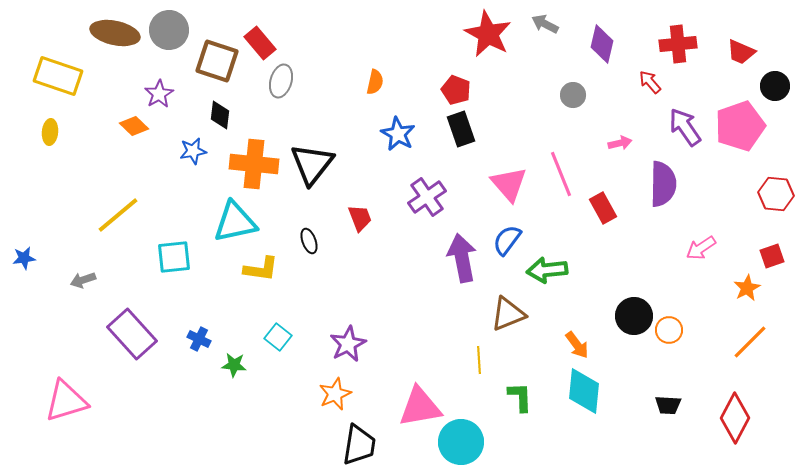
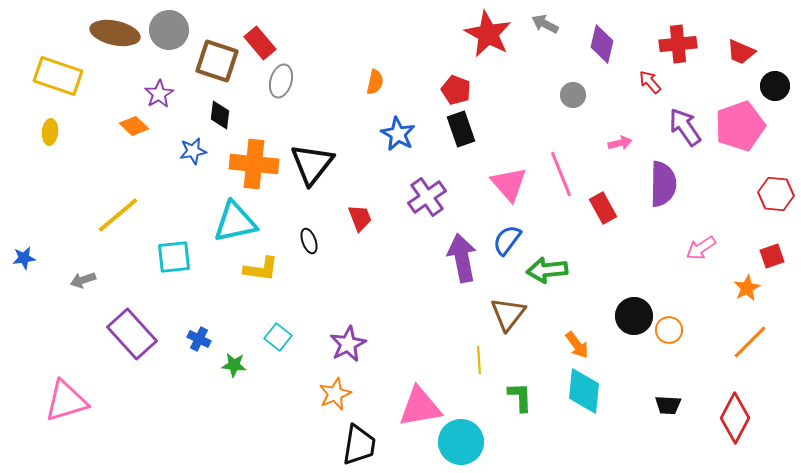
brown triangle at (508, 314): rotated 30 degrees counterclockwise
